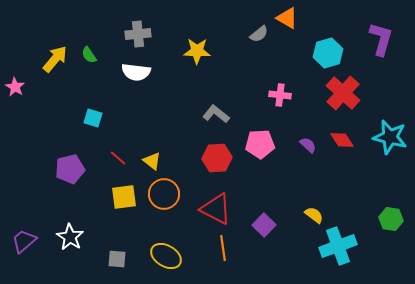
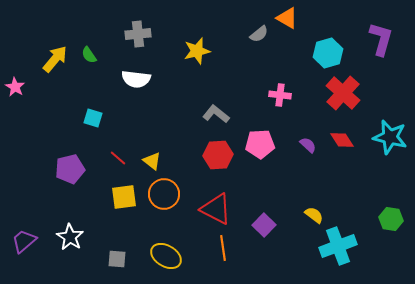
yellow star: rotated 16 degrees counterclockwise
white semicircle: moved 7 px down
red hexagon: moved 1 px right, 3 px up
